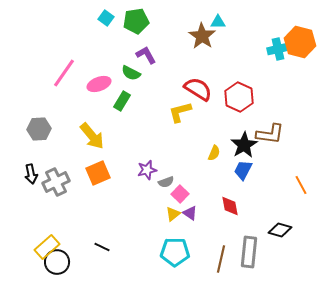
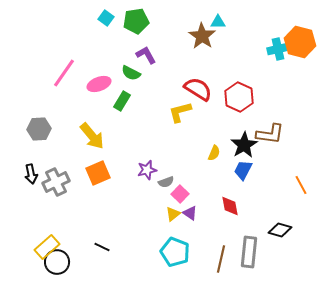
cyan pentagon: rotated 20 degrees clockwise
